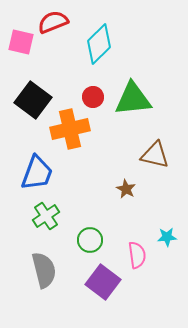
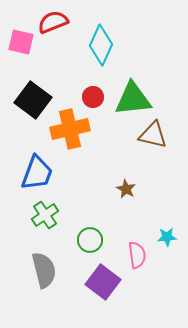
cyan diamond: moved 2 px right, 1 px down; rotated 21 degrees counterclockwise
brown triangle: moved 2 px left, 20 px up
green cross: moved 1 px left, 1 px up
